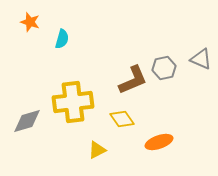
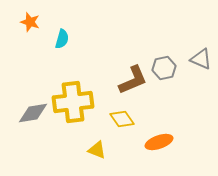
gray diamond: moved 6 px right, 8 px up; rotated 8 degrees clockwise
yellow triangle: rotated 48 degrees clockwise
